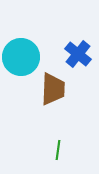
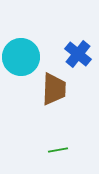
brown trapezoid: moved 1 px right
green line: rotated 72 degrees clockwise
